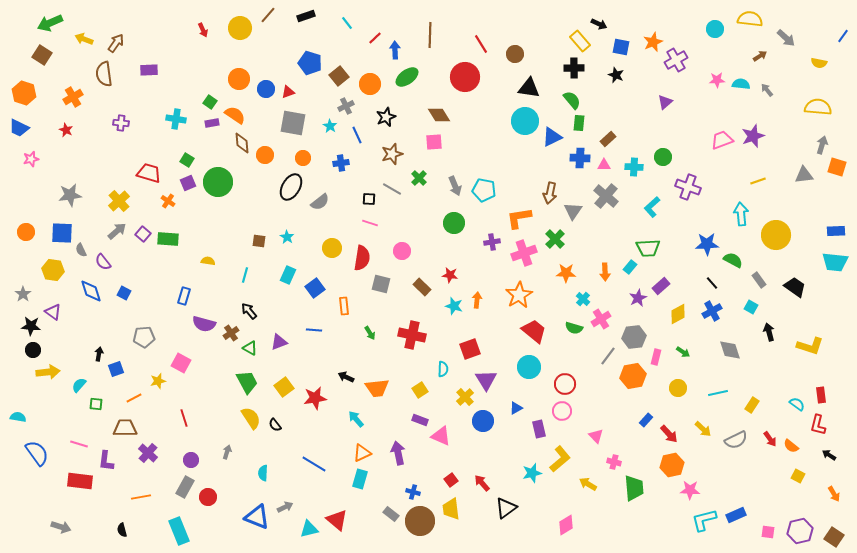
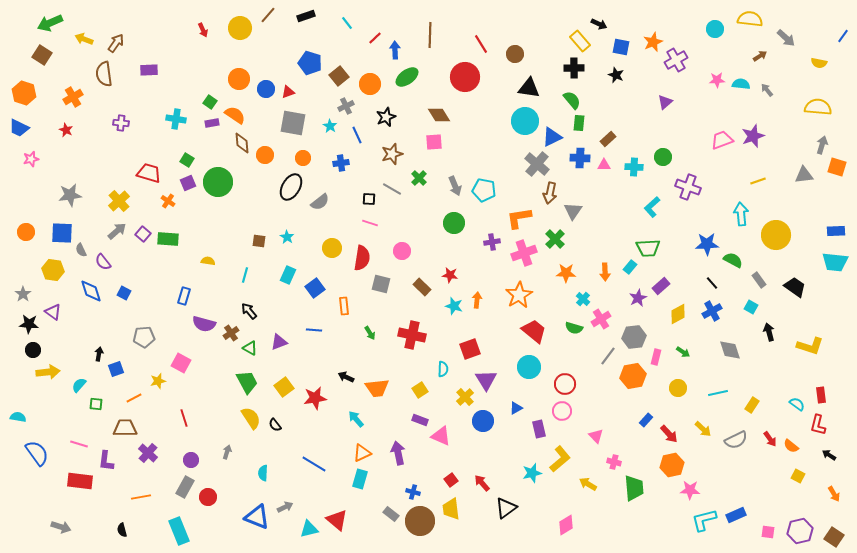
gray cross at (606, 196): moved 69 px left, 32 px up
black star at (31, 326): moved 2 px left, 2 px up
